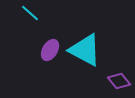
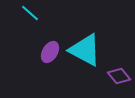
purple ellipse: moved 2 px down
purple diamond: moved 5 px up
